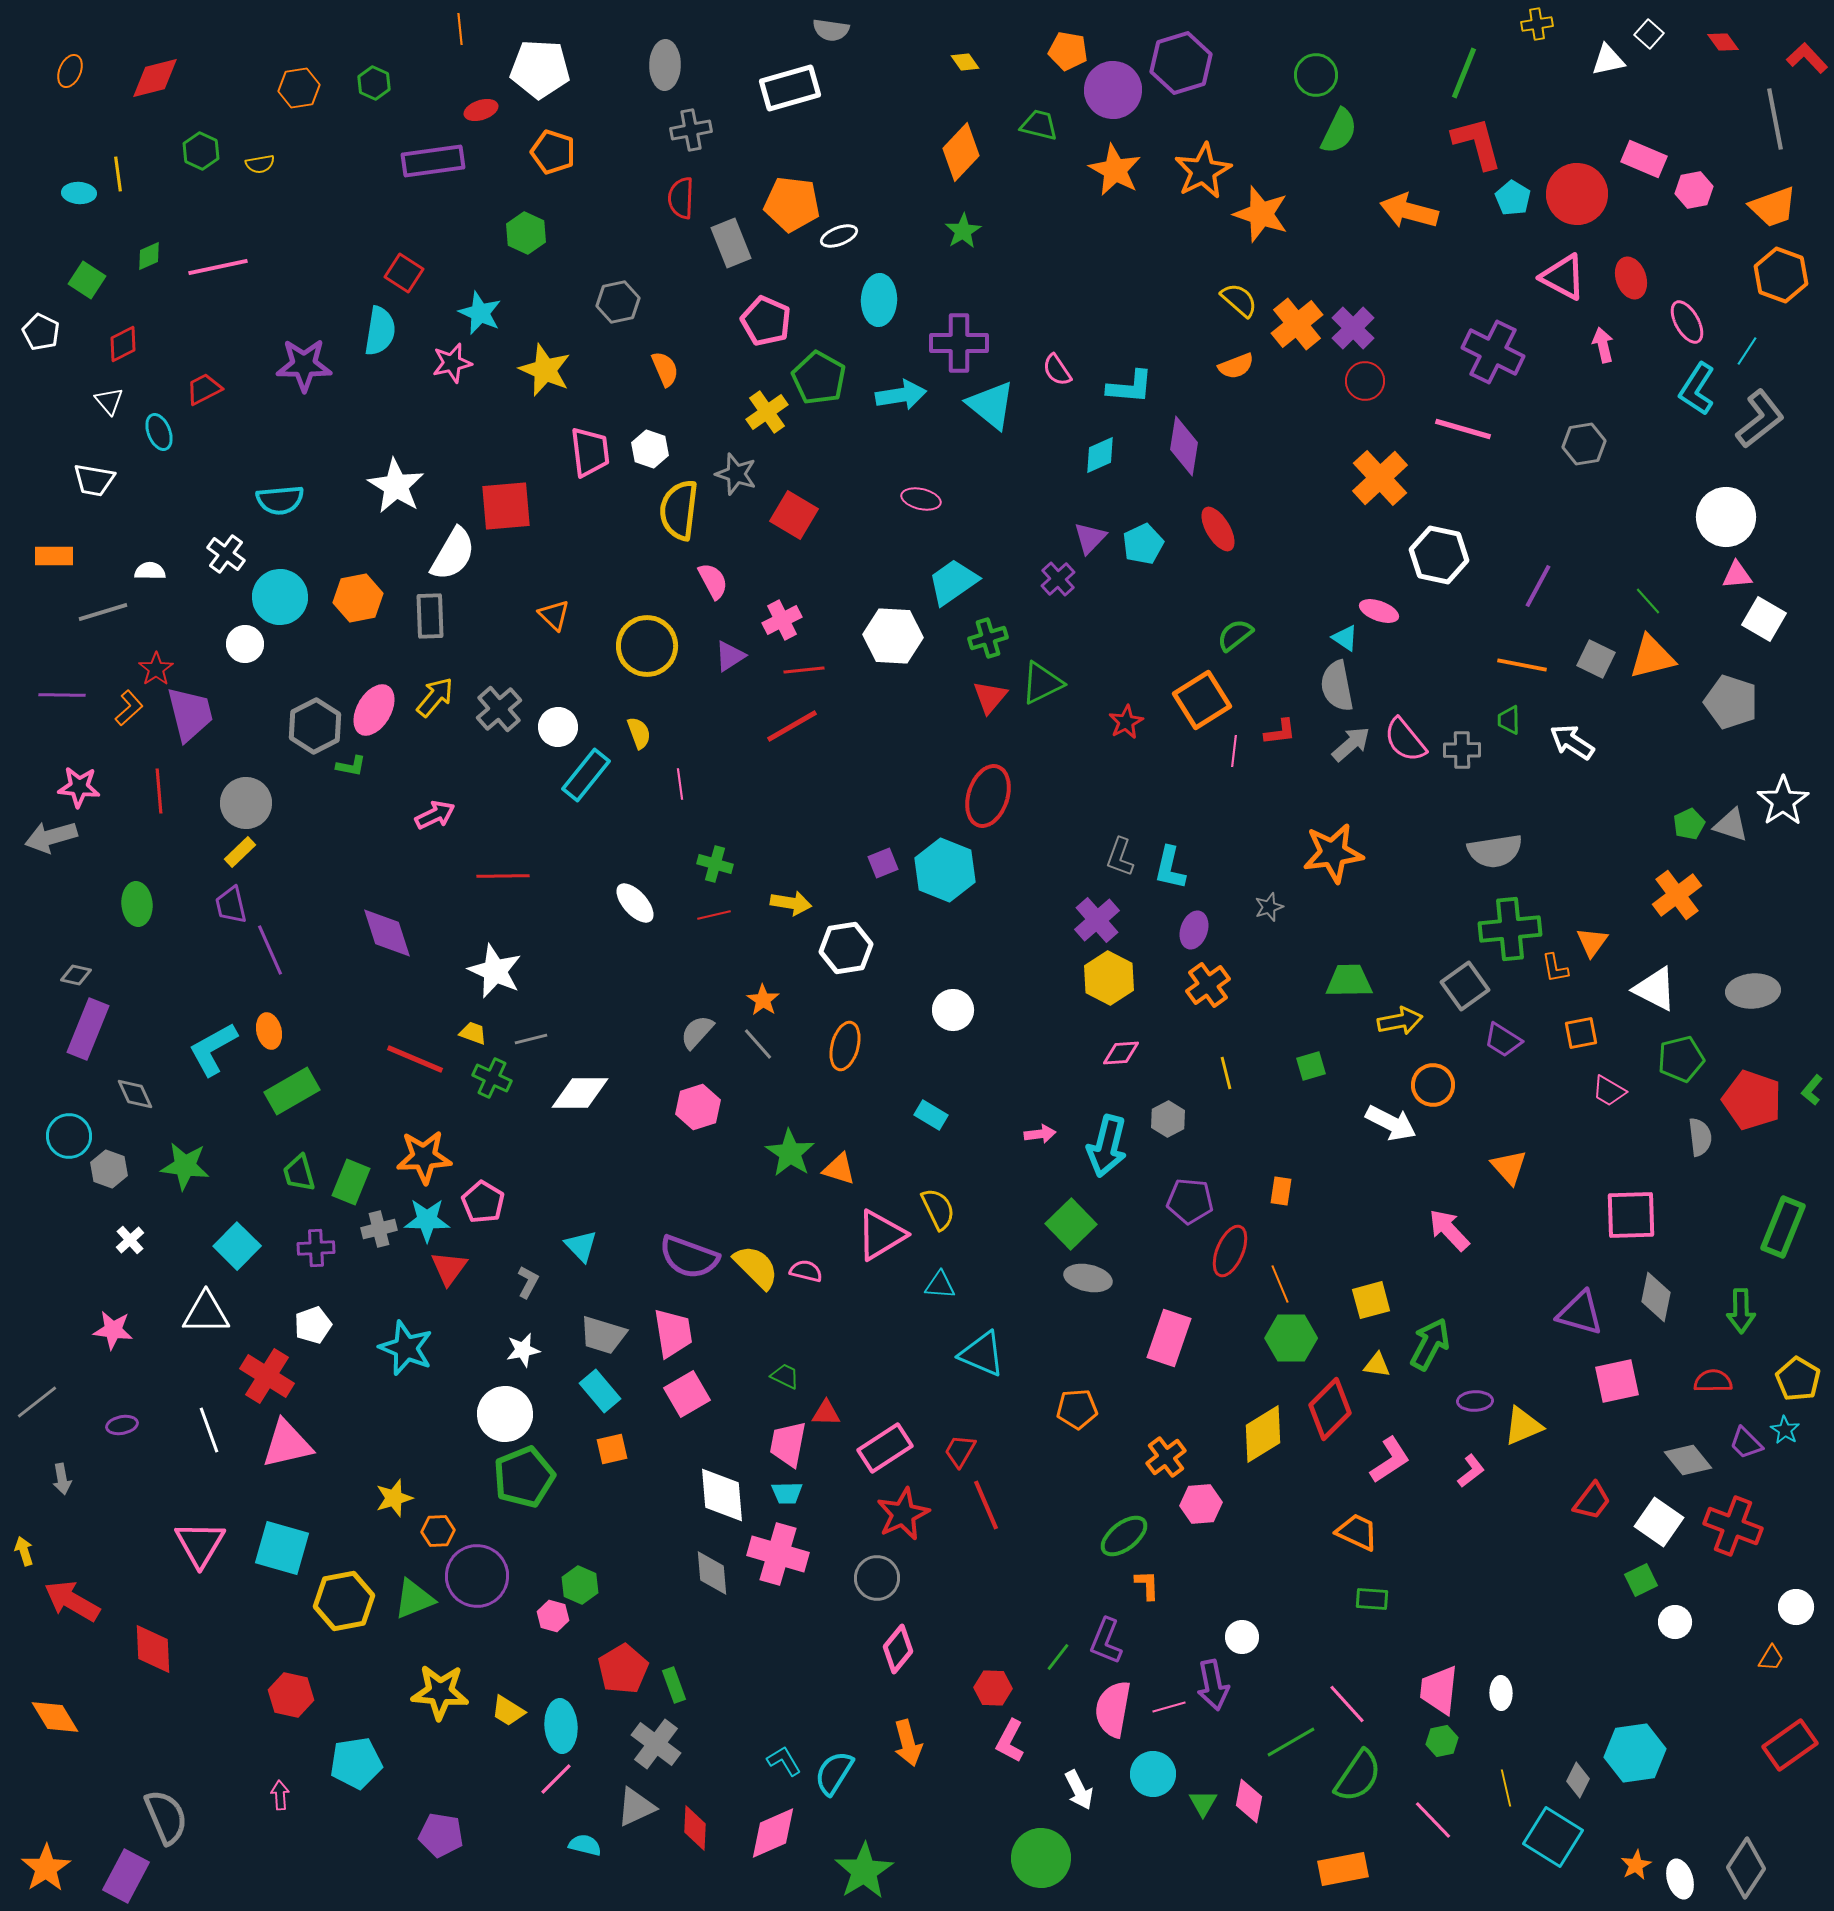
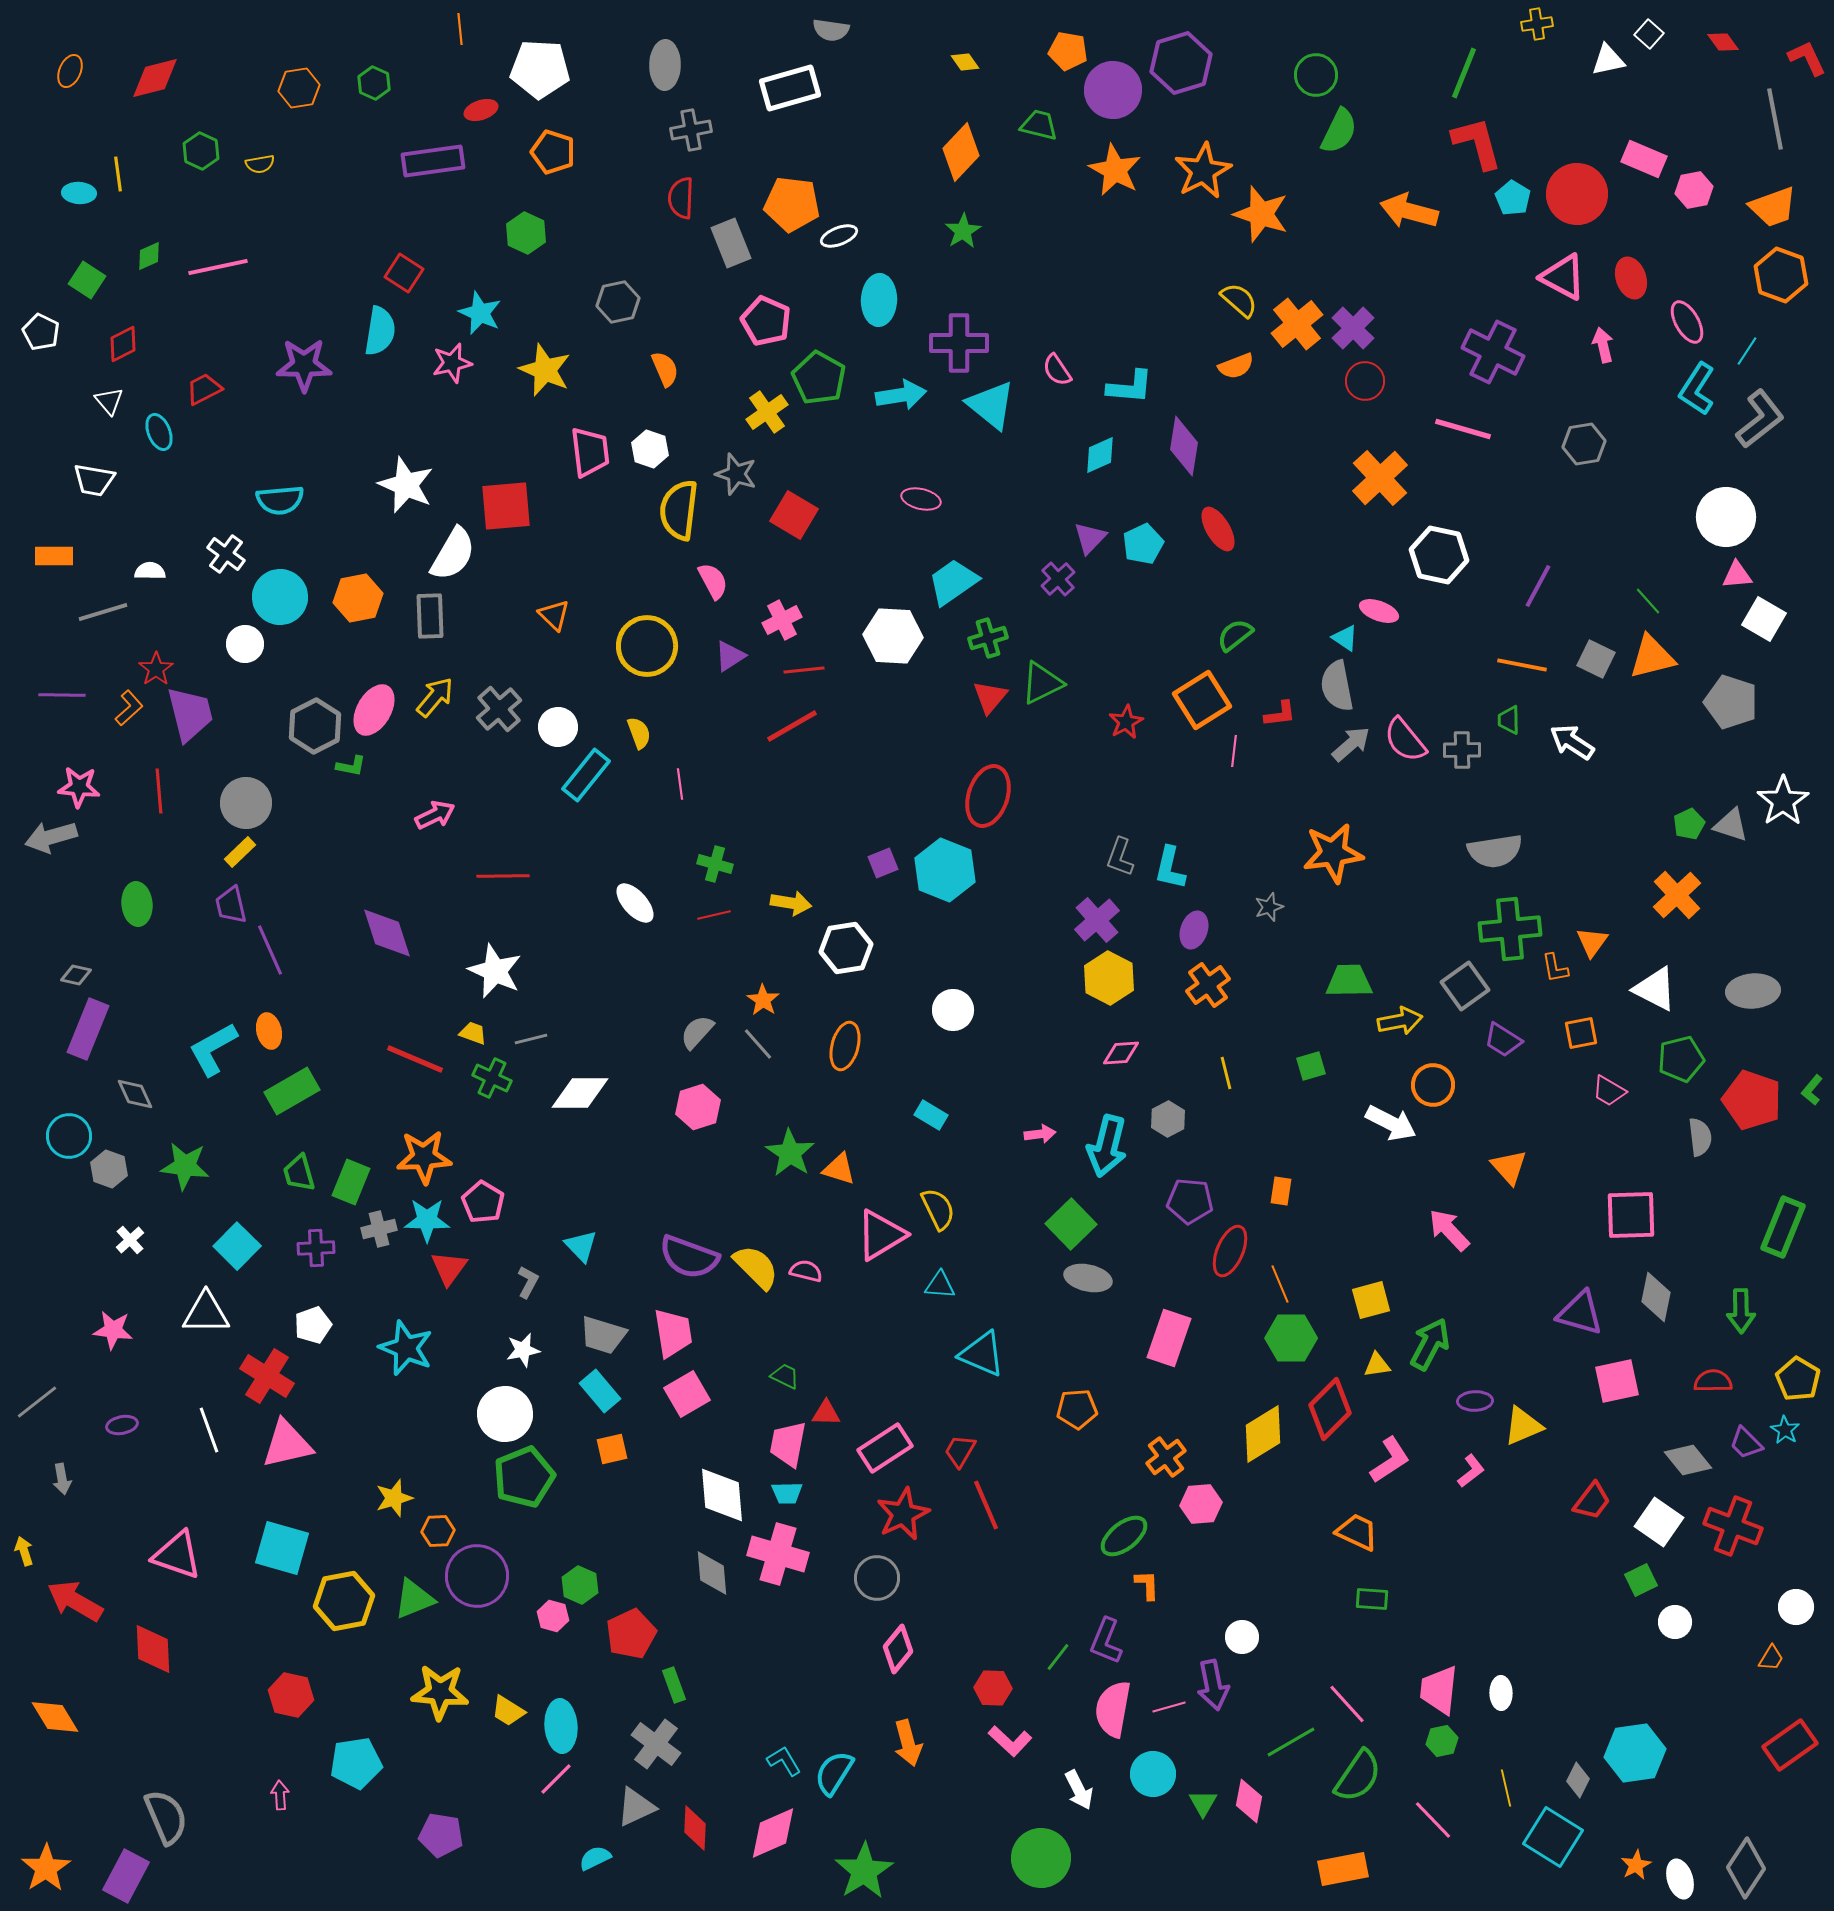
red L-shape at (1807, 58): rotated 18 degrees clockwise
white star at (396, 486): moved 10 px right, 1 px up; rotated 8 degrees counterclockwise
red L-shape at (1280, 732): moved 18 px up
orange cross at (1677, 895): rotated 6 degrees counterclockwise
yellow triangle at (1377, 1365): rotated 16 degrees counterclockwise
pink triangle at (200, 1544): moved 23 px left, 11 px down; rotated 42 degrees counterclockwise
red arrow at (72, 1601): moved 3 px right
red pentagon at (623, 1669): moved 8 px right, 35 px up; rotated 6 degrees clockwise
pink L-shape at (1010, 1741): rotated 75 degrees counterclockwise
cyan semicircle at (585, 1845): moved 10 px right, 13 px down; rotated 40 degrees counterclockwise
